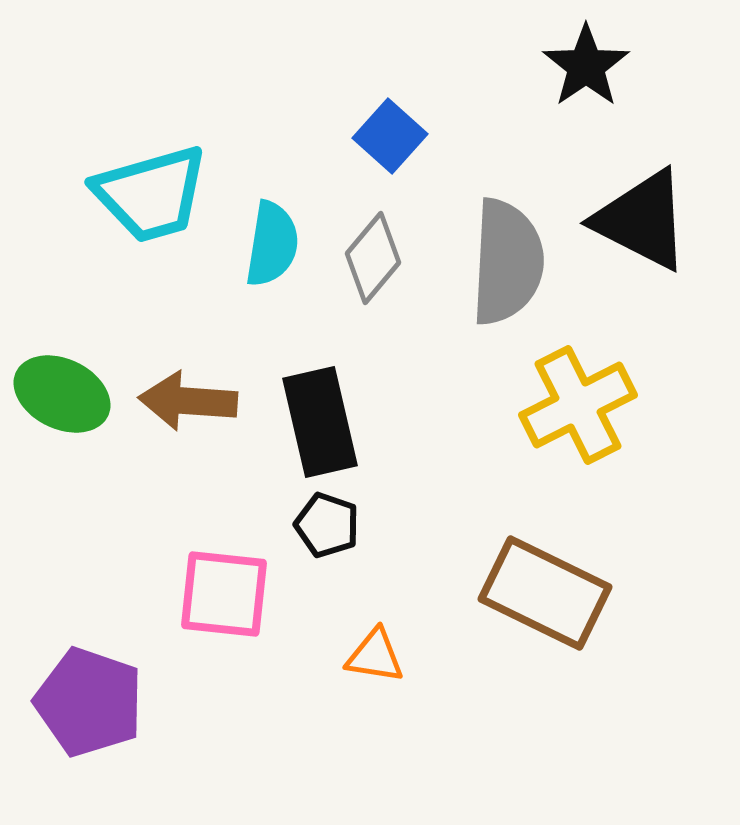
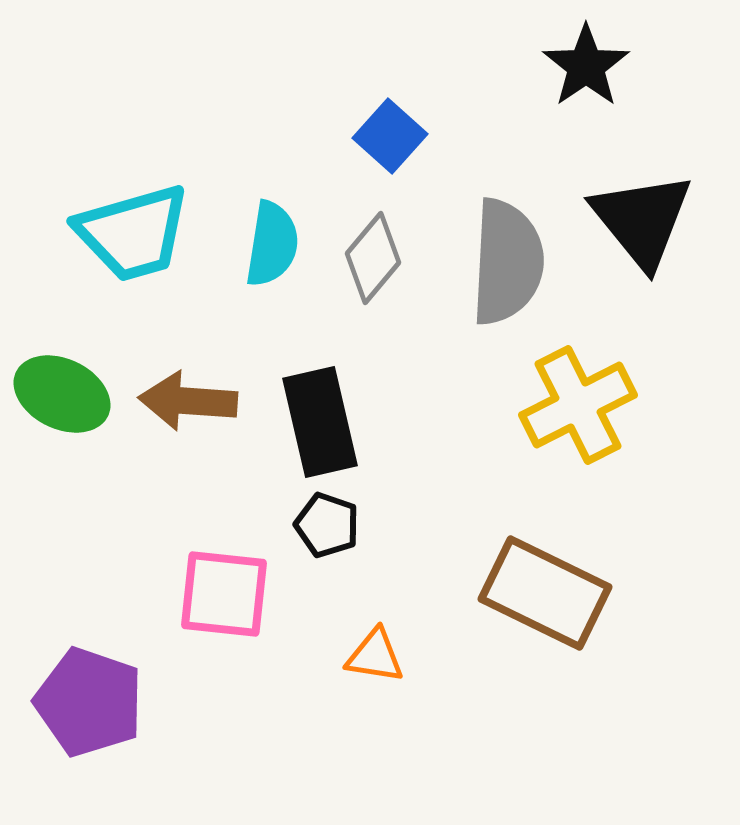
cyan trapezoid: moved 18 px left, 39 px down
black triangle: rotated 24 degrees clockwise
